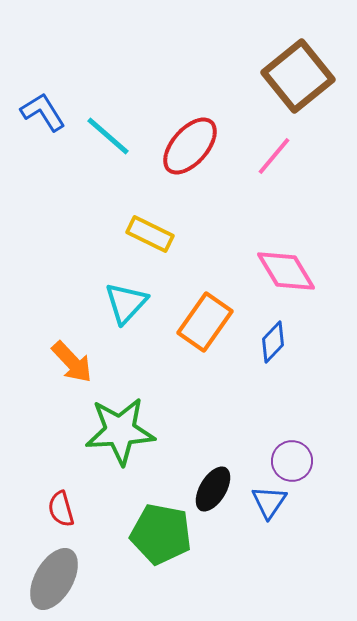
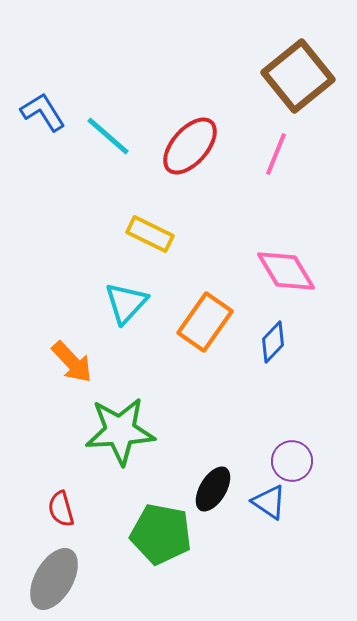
pink line: moved 2 px right, 2 px up; rotated 18 degrees counterclockwise
blue triangle: rotated 30 degrees counterclockwise
